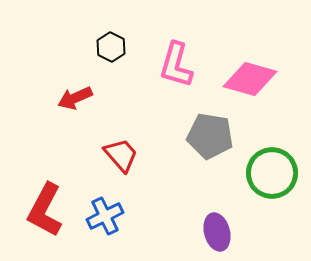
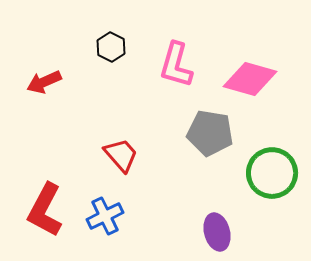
red arrow: moved 31 px left, 16 px up
gray pentagon: moved 3 px up
